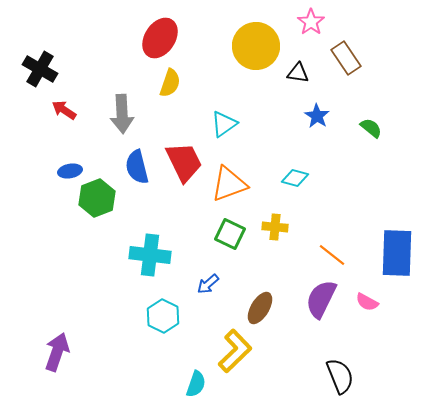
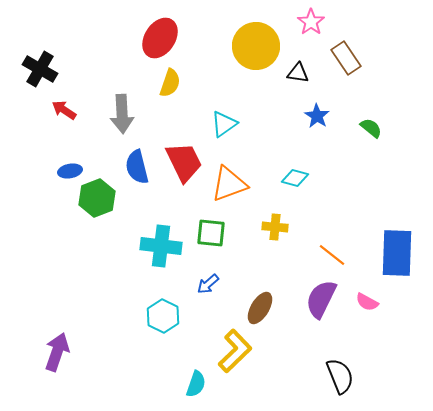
green square: moved 19 px left, 1 px up; rotated 20 degrees counterclockwise
cyan cross: moved 11 px right, 9 px up
